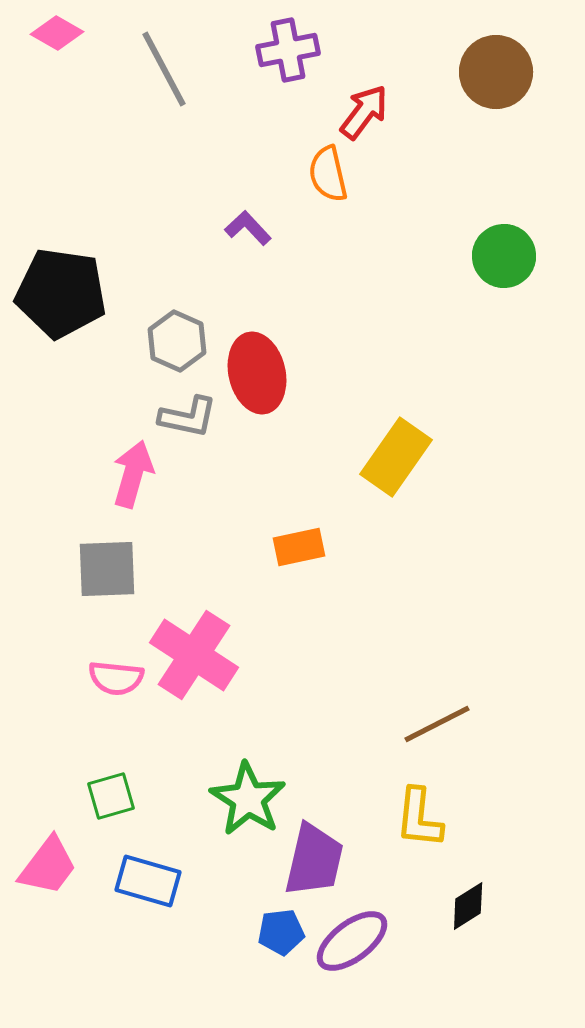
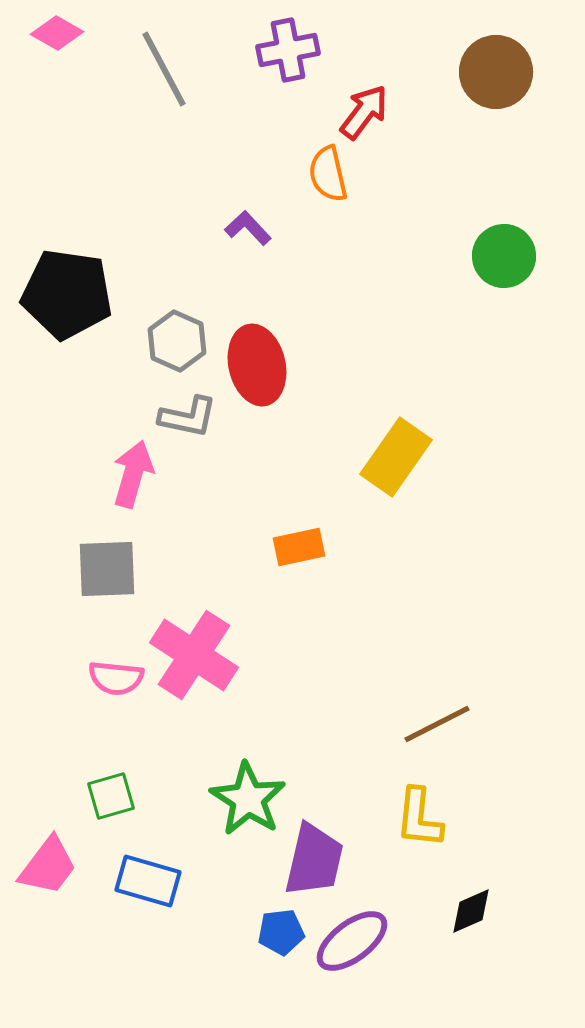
black pentagon: moved 6 px right, 1 px down
red ellipse: moved 8 px up
black diamond: moved 3 px right, 5 px down; rotated 9 degrees clockwise
